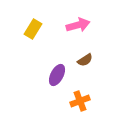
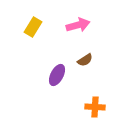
yellow rectangle: moved 2 px up
orange cross: moved 15 px right, 6 px down; rotated 24 degrees clockwise
